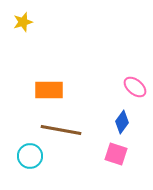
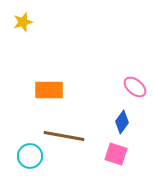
brown line: moved 3 px right, 6 px down
